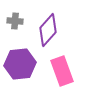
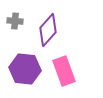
purple hexagon: moved 5 px right, 5 px down; rotated 12 degrees clockwise
pink rectangle: moved 2 px right
